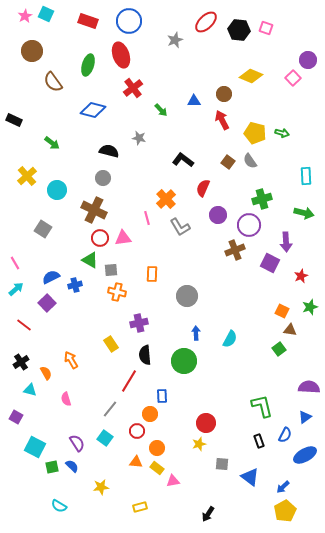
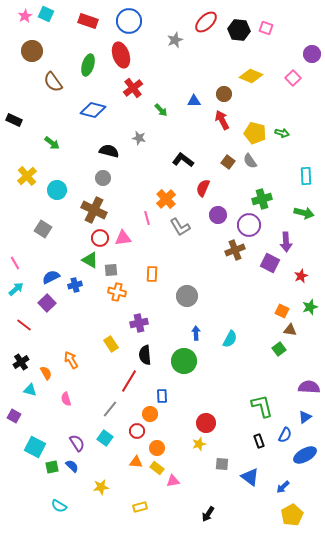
purple circle at (308, 60): moved 4 px right, 6 px up
purple square at (16, 417): moved 2 px left, 1 px up
yellow pentagon at (285, 511): moved 7 px right, 4 px down
